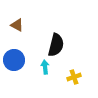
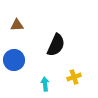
brown triangle: rotated 32 degrees counterclockwise
black semicircle: rotated 10 degrees clockwise
cyan arrow: moved 17 px down
